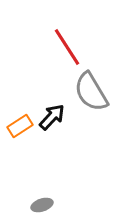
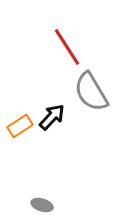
gray ellipse: rotated 35 degrees clockwise
